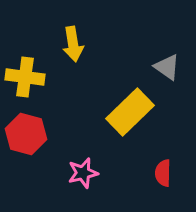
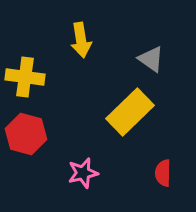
yellow arrow: moved 8 px right, 4 px up
gray triangle: moved 16 px left, 8 px up
